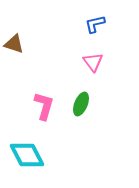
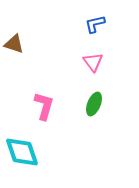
green ellipse: moved 13 px right
cyan diamond: moved 5 px left, 3 px up; rotated 9 degrees clockwise
